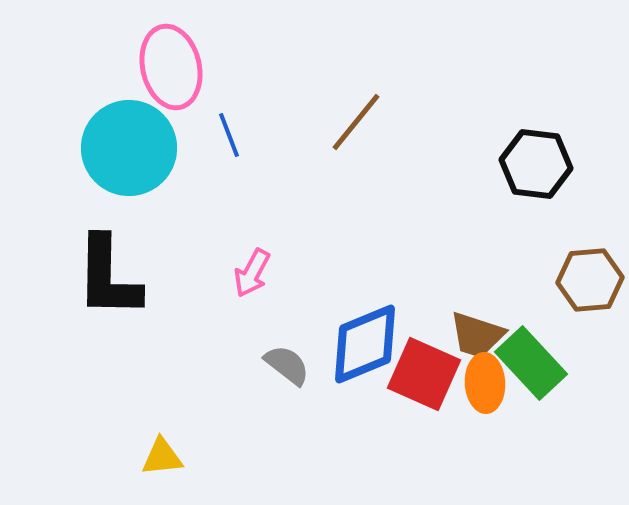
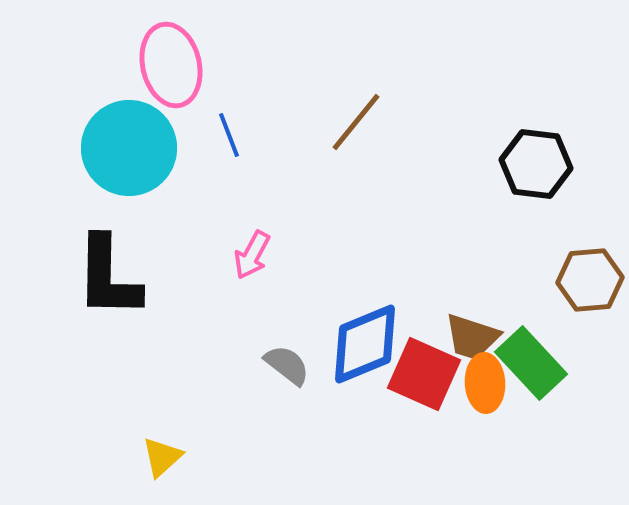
pink ellipse: moved 2 px up
pink arrow: moved 18 px up
brown trapezoid: moved 5 px left, 2 px down
yellow triangle: rotated 36 degrees counterclockwise
